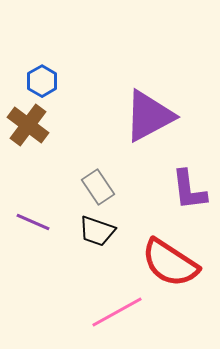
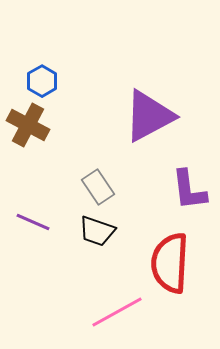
brown cross: rotated 9 degrees counterclockwise
red semicircle: rotated 60 degrees clockwise
